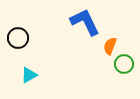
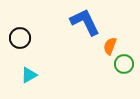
black circle: moved 2 px right
